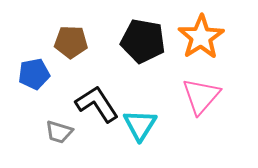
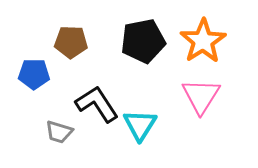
orange star: moved 2 px right, 4 px down
black pentagon: rotated 21 degrees counterclockwise
blue pentagon: rotated 12 degrees clockwise
pink triangle: rotated 9 degrees counterclockwise
